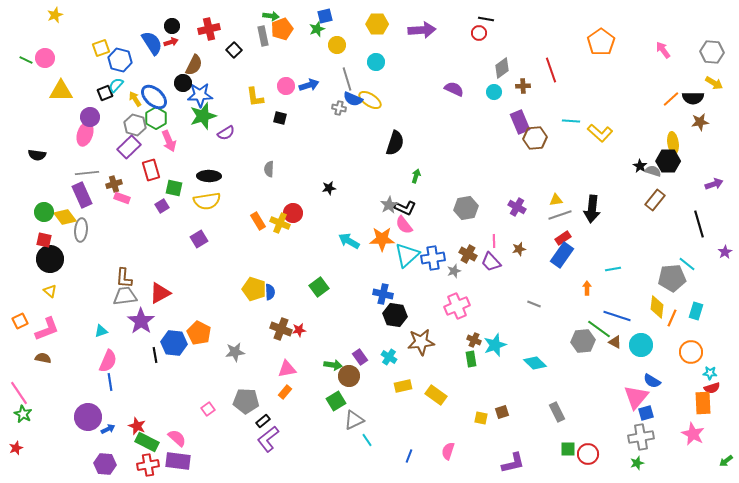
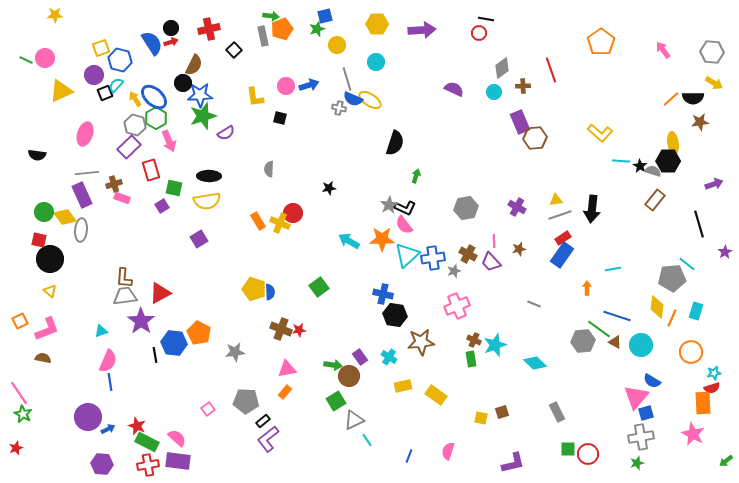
yellow star at (55, 15): rotated 21 degrees clockwise
black circle at (172, 26): moved 1 px left, 2 px down
yellow triangle at (61, 91): rotated 25 degrees counterclockwise
purple circle at (90, 117): moved 4 px right, 42 px up
cyan line at (571, 121): moved 50 px right, 40 px down
red square at (44, 240): moved 5 px left
cyan star at (710, 373): moved 4 px right; rotated 16 degrees counterclockwise
purple hexagon at (105, 464): moved 3 px left
